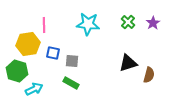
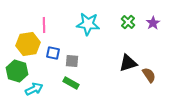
brown semicircle: rotated 49 degrees counterclockwise
